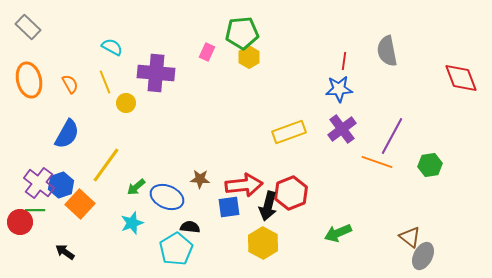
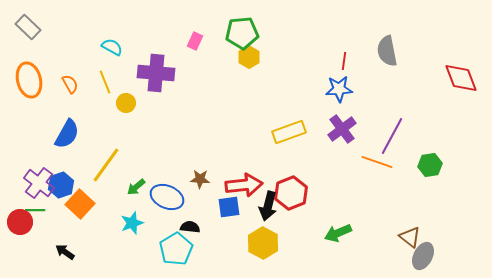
pink rectangle at (207, 52): moved 12 px left, 11 px up
